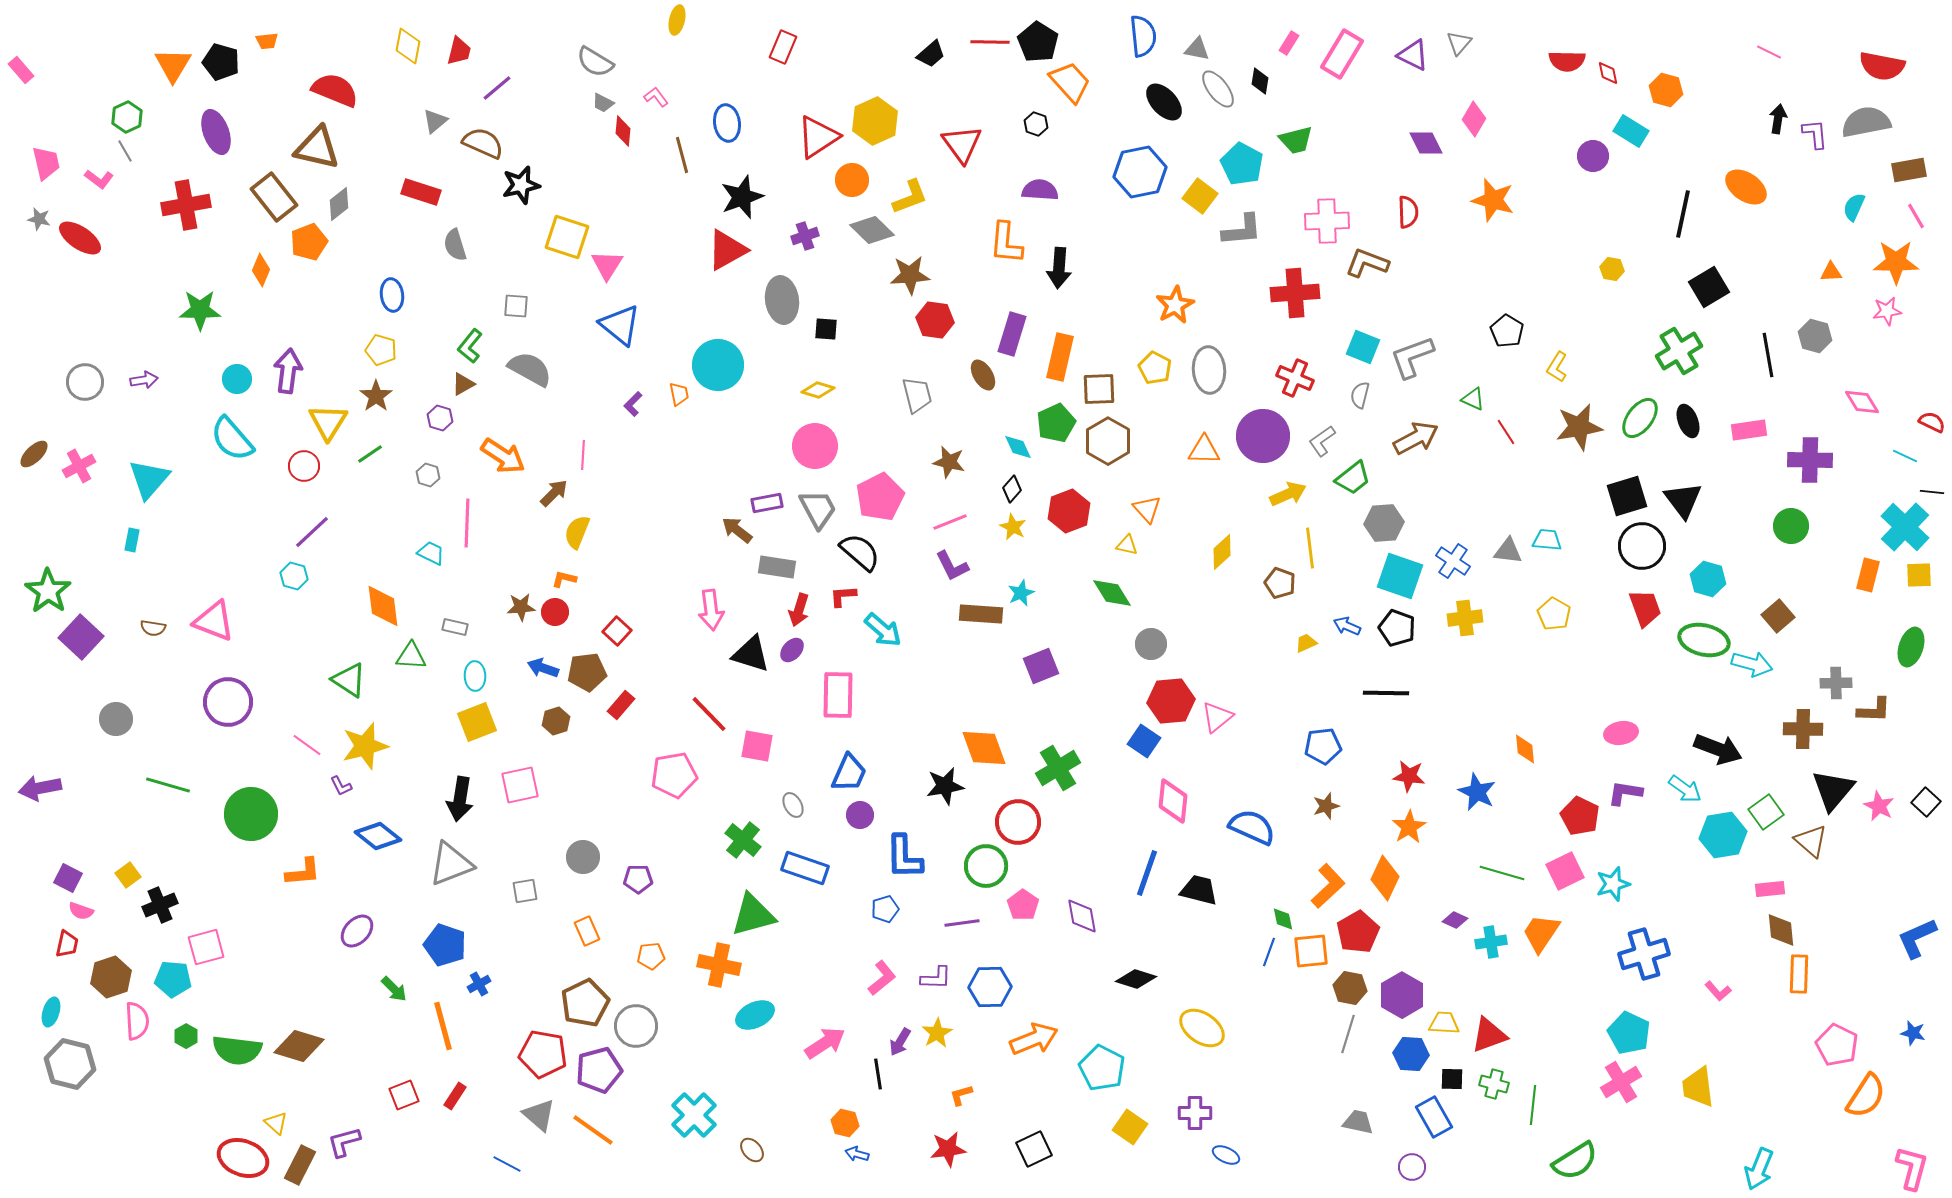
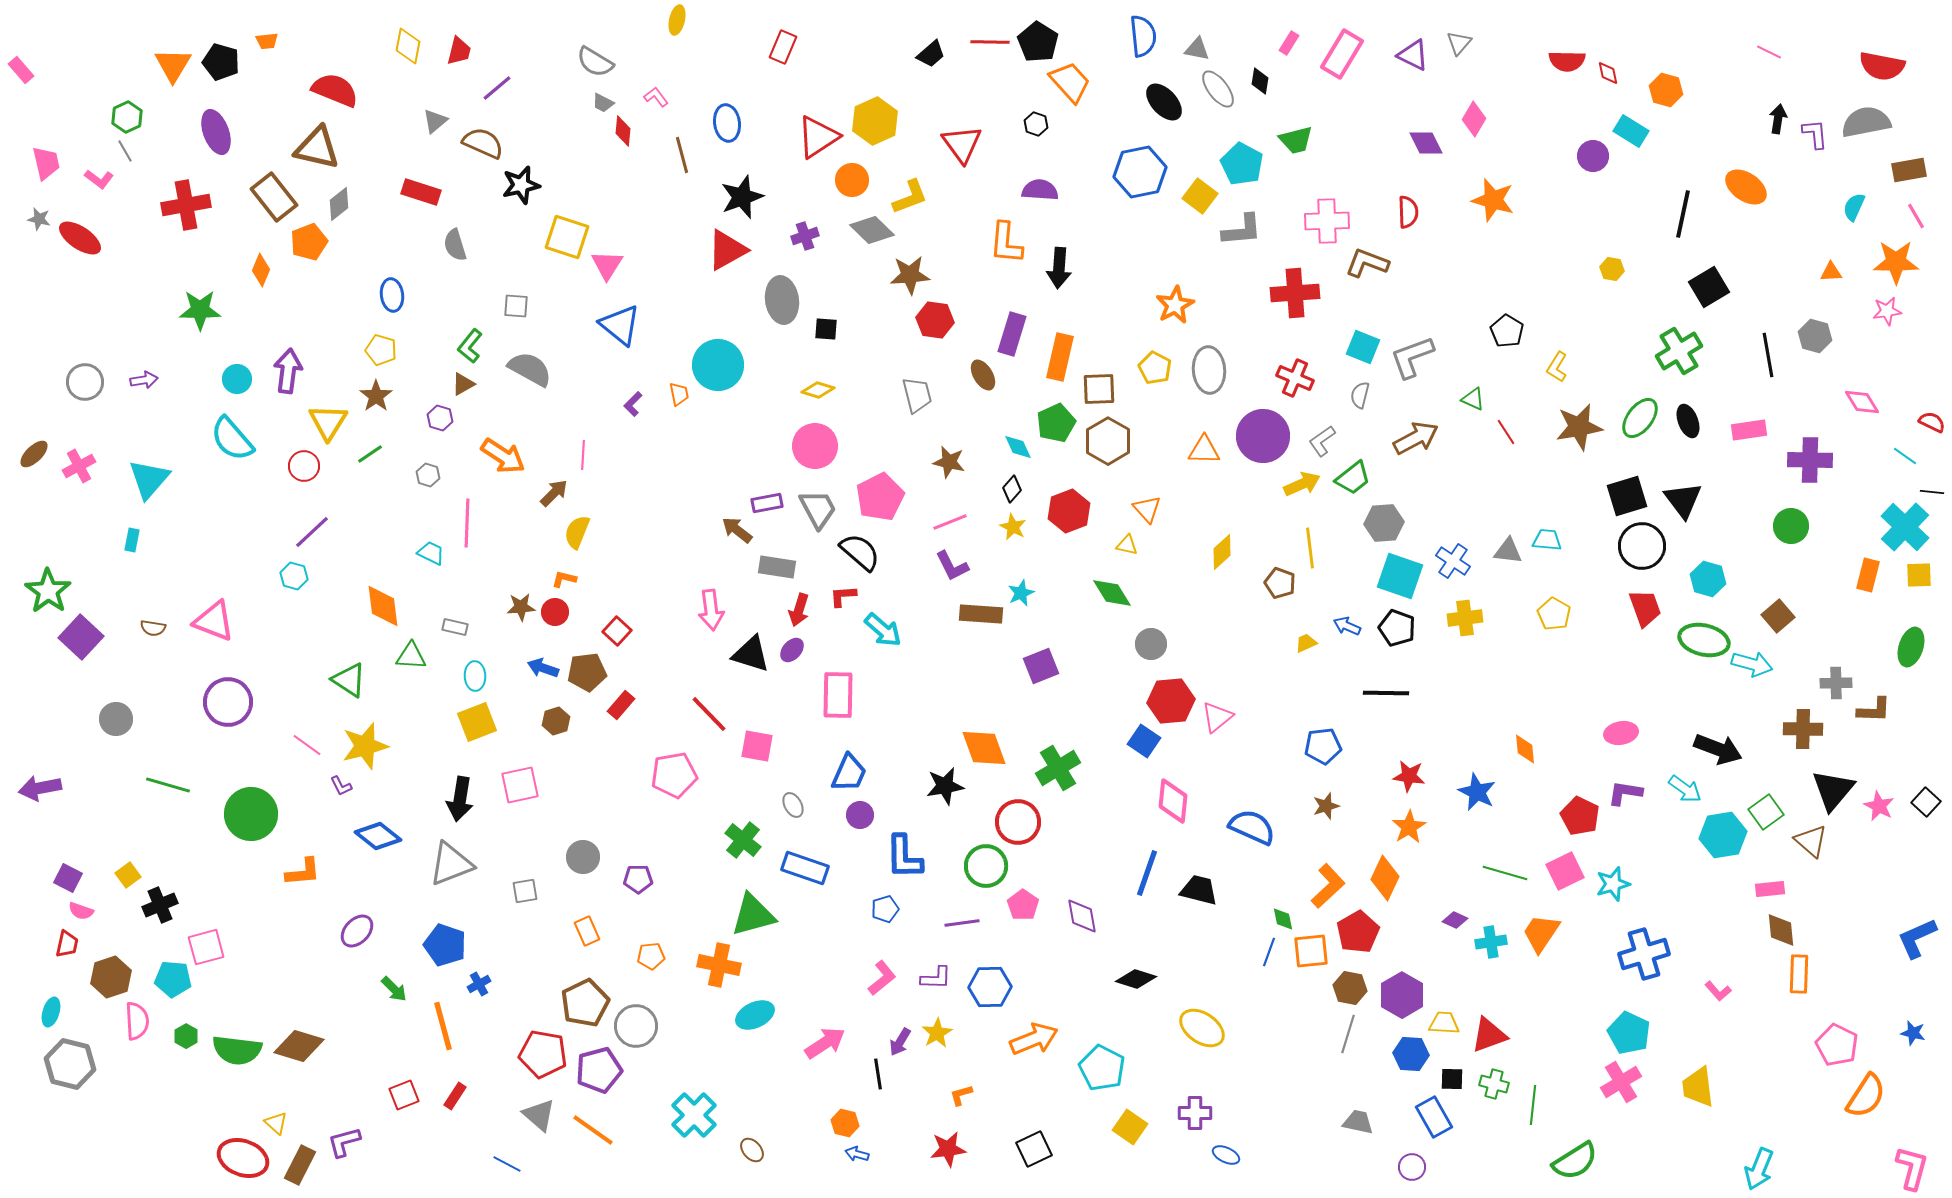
cyan line at (1905, 456): rotated 10 degrees clockwise
yellow arrow at (1288, 494): moved 14 px right, 10 px up
green line at (1502, 873): moved 3 px right
